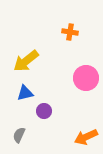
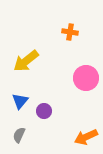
blue triangle: moved 5 px left, 8 px down; rotated 36 degrees counterclockwise
